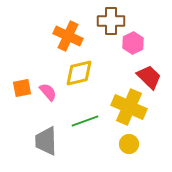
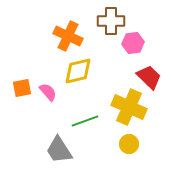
pink hexagon: rotated 20 degrees clockwise
yellow diamond: moved 1 px left, 2 px up
gray trapezoid: moved 13 px right, 9 px down; rotated 32 degrees counterclockwise
